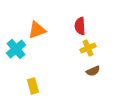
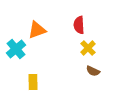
red semicircle: moved 1 px left, 1 px up
yellow cross: rotated 21 degrees counterclockwise
brown semicircle: rotated 48 degrees clockwise
yellow rectangle: moved 4 px up; rotated 14 degrees clockwise
